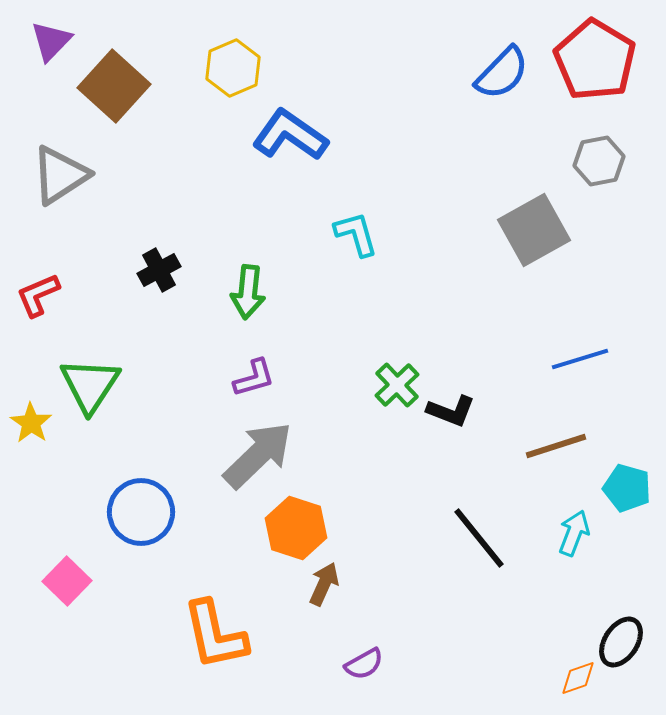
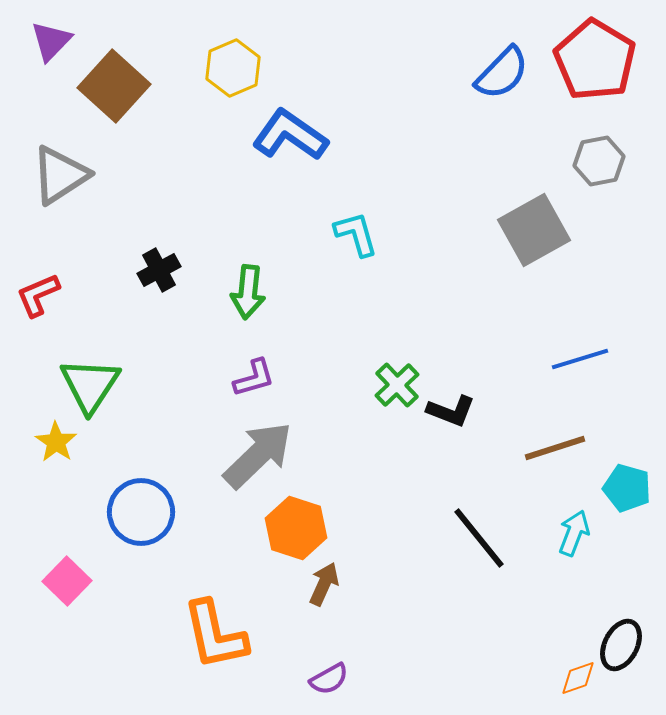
yellow star: moved 25 px right, 19 px down
brown line: moved 1 px left, 2 px down
black ellipse: moved 3 px down; rotated 6 degrees counterclockwise
purple semicircle: moved 35 px left, 15 px down
